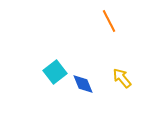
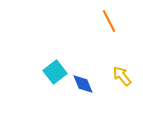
yellow arrow: moved 2 px up
